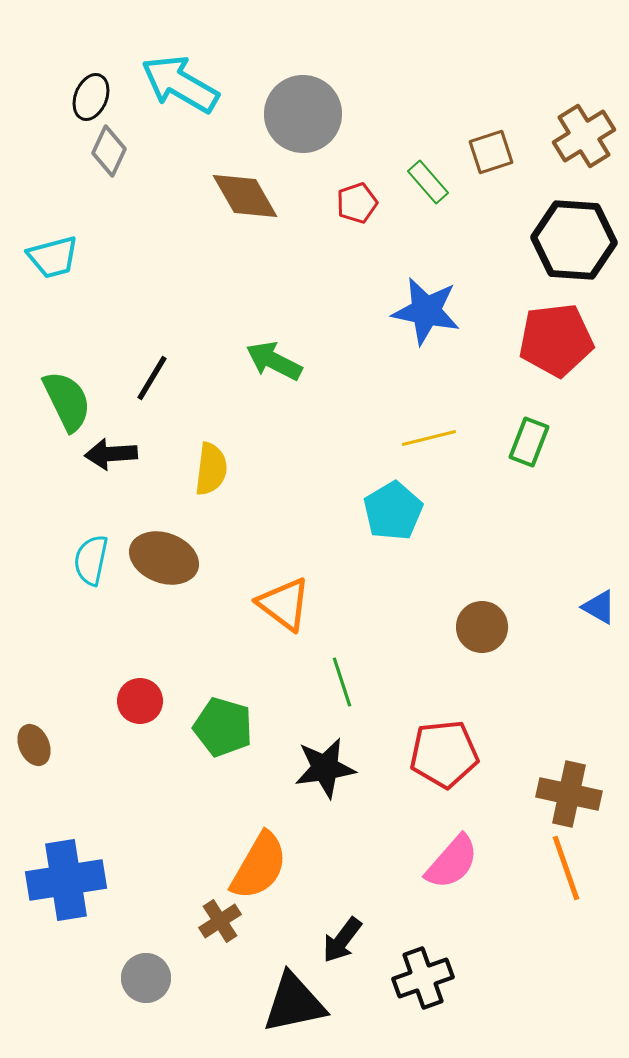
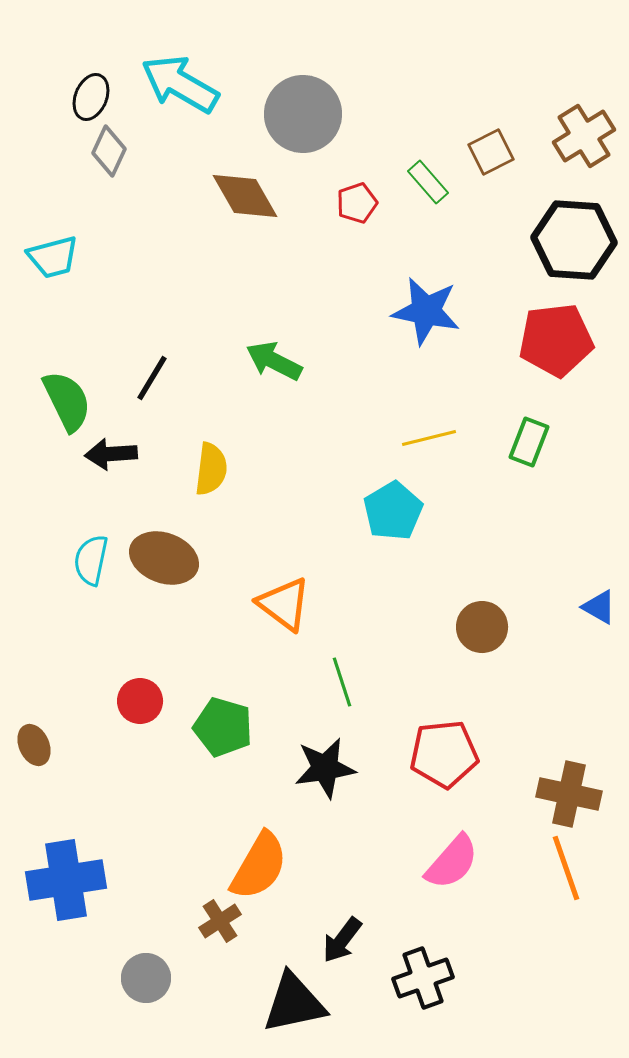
brown square at (491, 152): rotated 9 degrees counterclockwise
